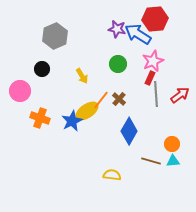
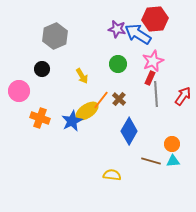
pink circle: moved 1 px left
red arrow: moved 3 px right, 1 px down; rotated 18 degrees counterclockwise
